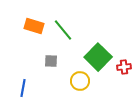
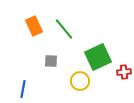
orange rectangle: rotated 48 degrees clockwise
green line: moved 1 px right, 1 px up
green square: rotated 20 degrees clockwise
red cross: moved 5 px down
blue line: moved 1 px down
